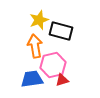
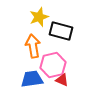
yellow star: moved 3 px up
orange arrow: moved 2 px left
red triangle: rotated 40 degrees clockwise
